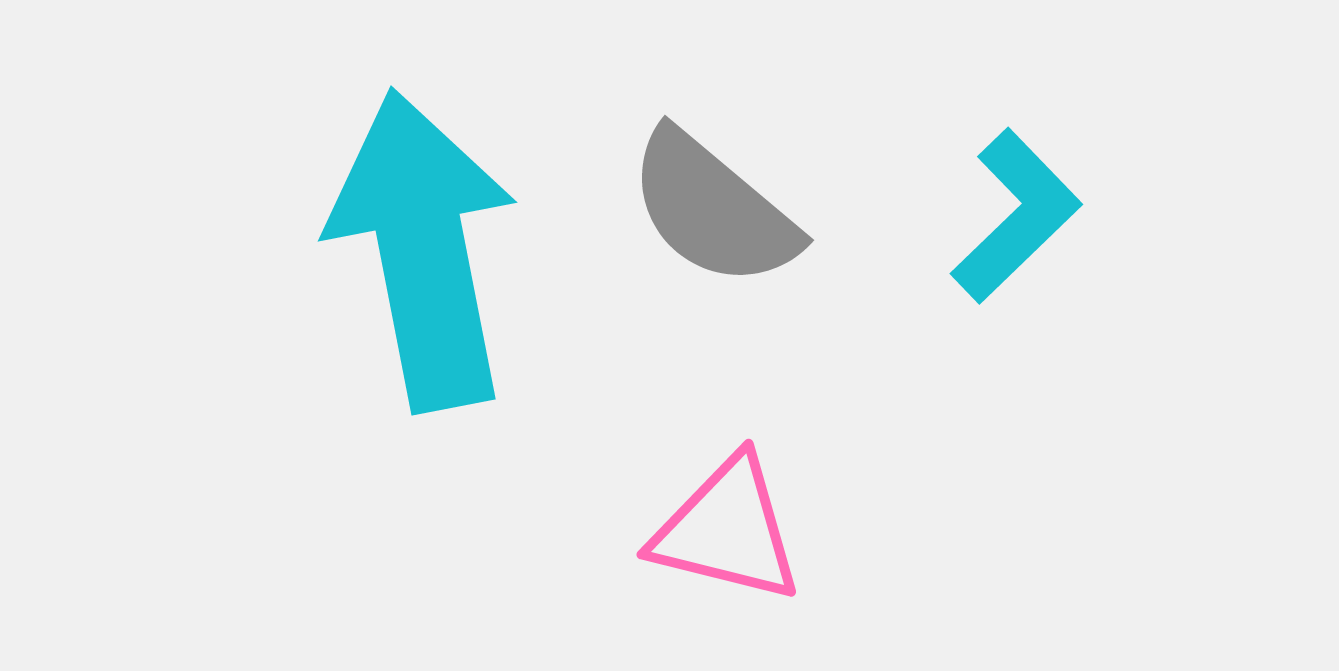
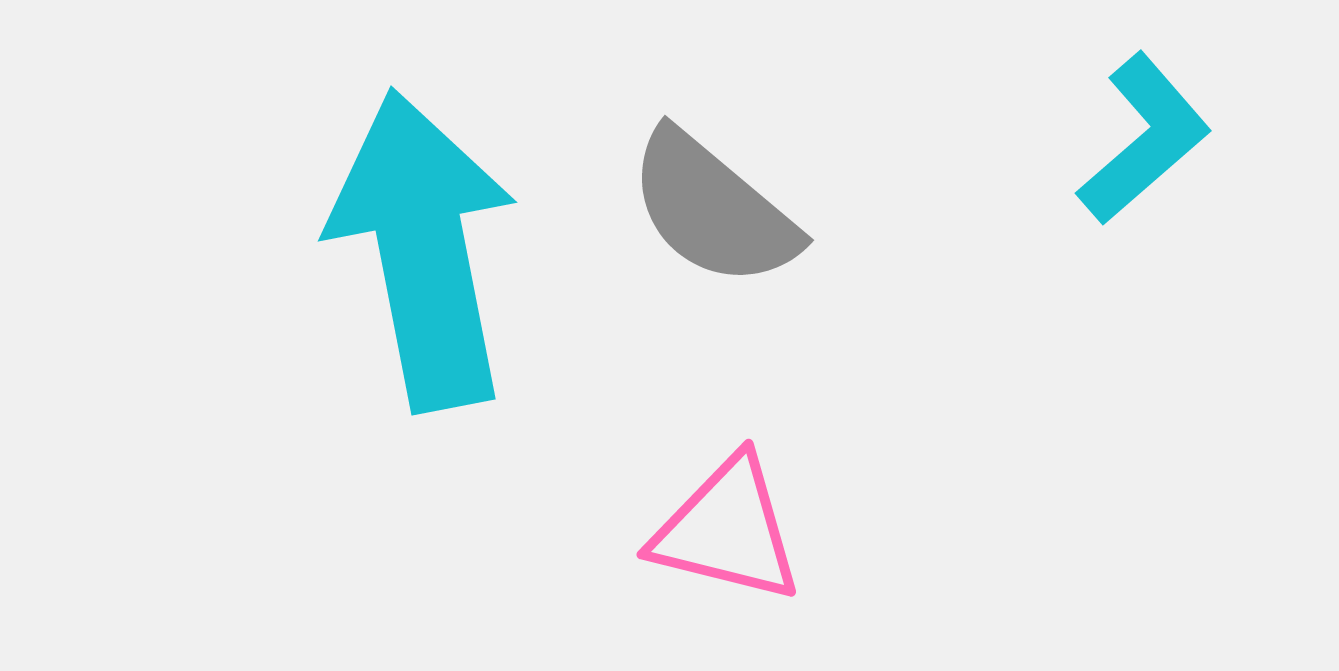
cyan L-shape: moved 128 px right, 77 px up; rotated 3 degrees clockwise
